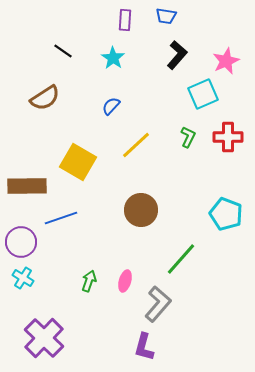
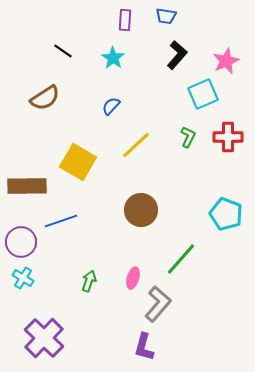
blue line: moved 3 px down
pink ellipse: moved 8 px right, 3 px up
